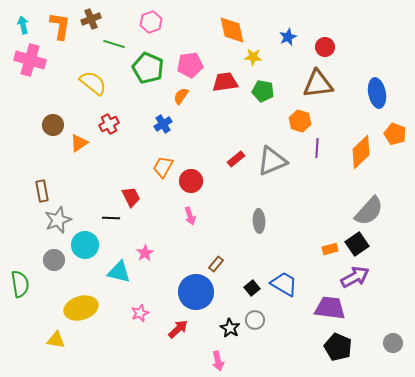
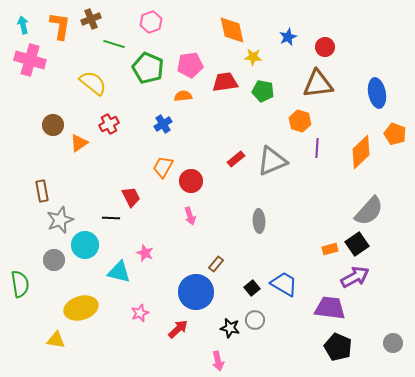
orange semicircle at (181, 96): moved 2 px right; rotated 48 degrees clockwise
gray star at (58, 220): moved 2 px right
pink star at (145, 253): rotated 18 degrees counterclockwise
black star at (230, 328): rotated 18 degrees counterclockwise
